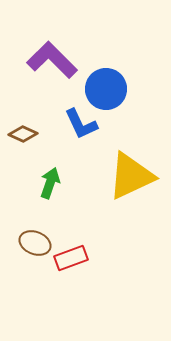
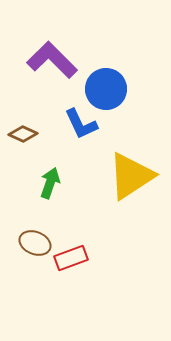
yellow triangle: rotated 8 degrees counterclockwise
